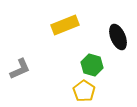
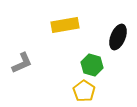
yellow rectangle: rotated 12 degrees clockwise
black ellipse: rotated 45 degrees clockwise
gray L-shape: moved 2 px right, 6 px up
